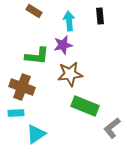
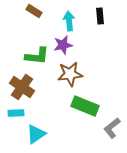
brown cross: rotated 15 degrees clockwise
